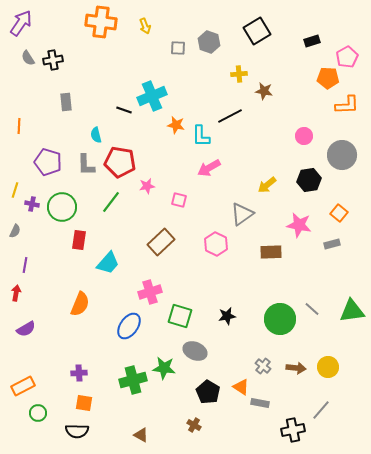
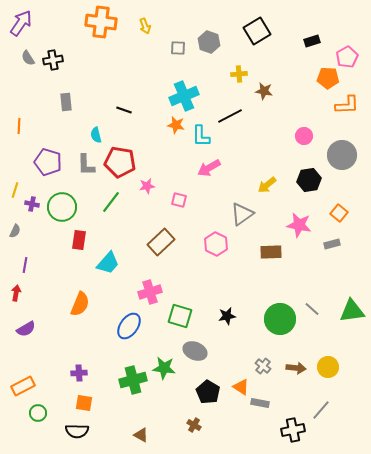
cyan cross at (152, 96): moved 32 px right
